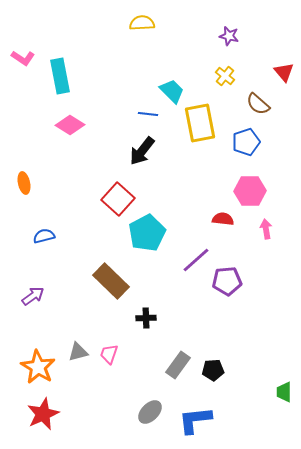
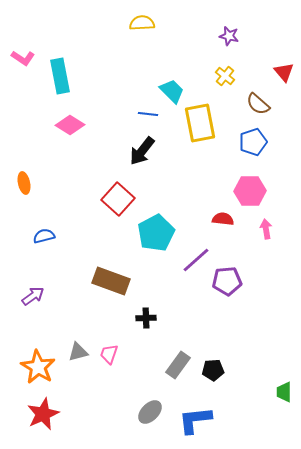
blue pentagon: moved 7 px right
cyan pentagon: moved 9 px right
brown rectangle: rotated 24 degrees counterclockwise
